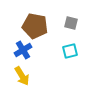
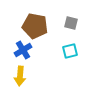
yellow arrow: moved 2 px left; rotated 36 degrees clockwise
